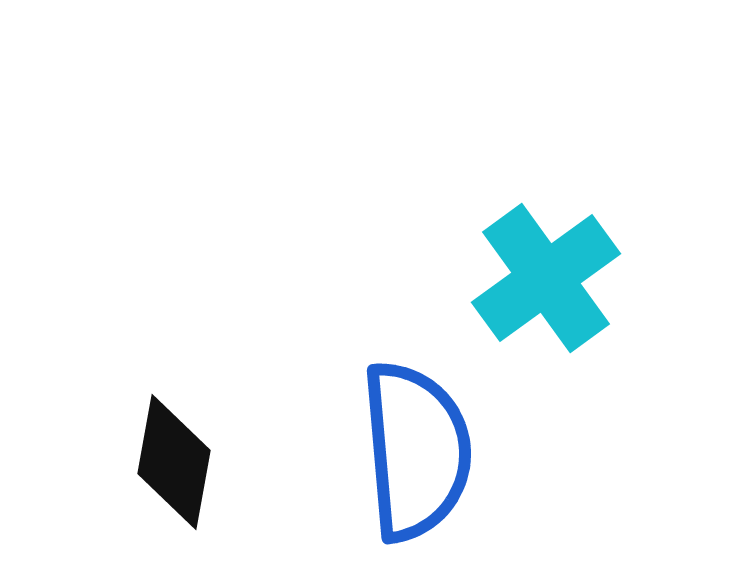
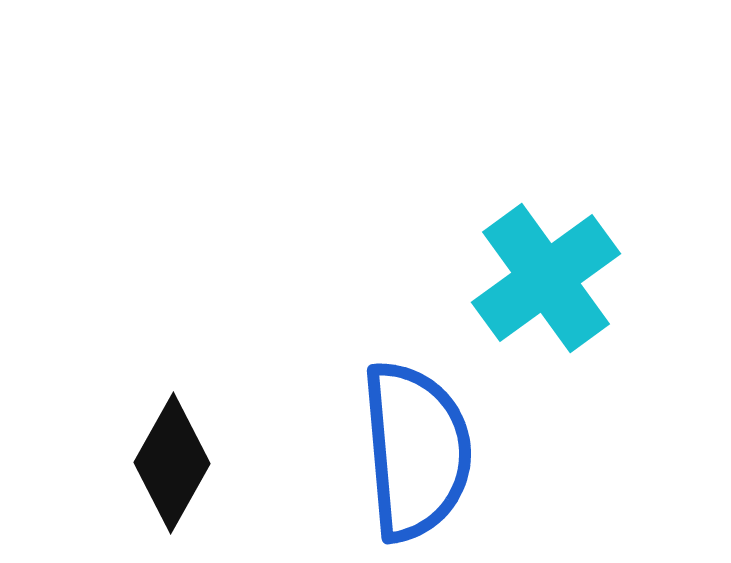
black diamond: moved 2 px left, 1 px down; rotated 19 degrees clockwise
